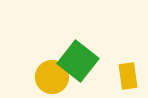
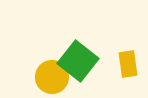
yellow rectangle: moved 12 px up
